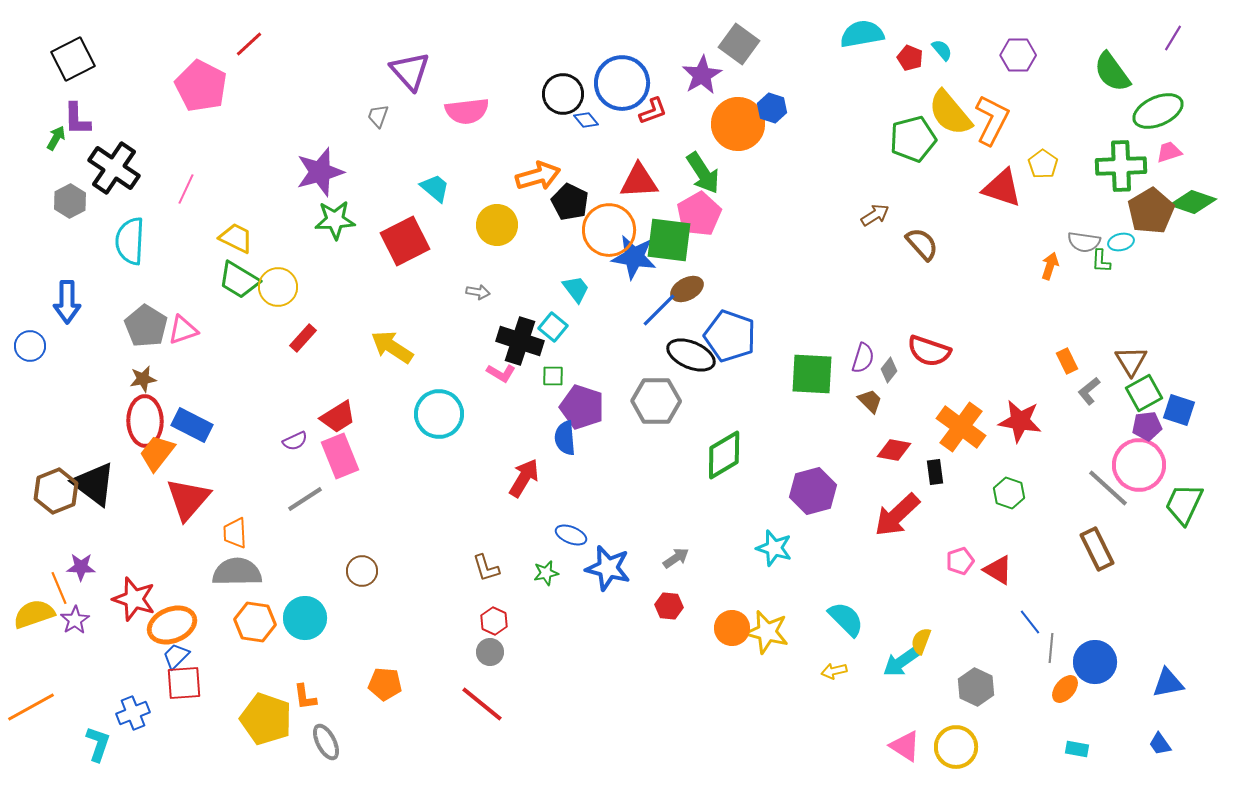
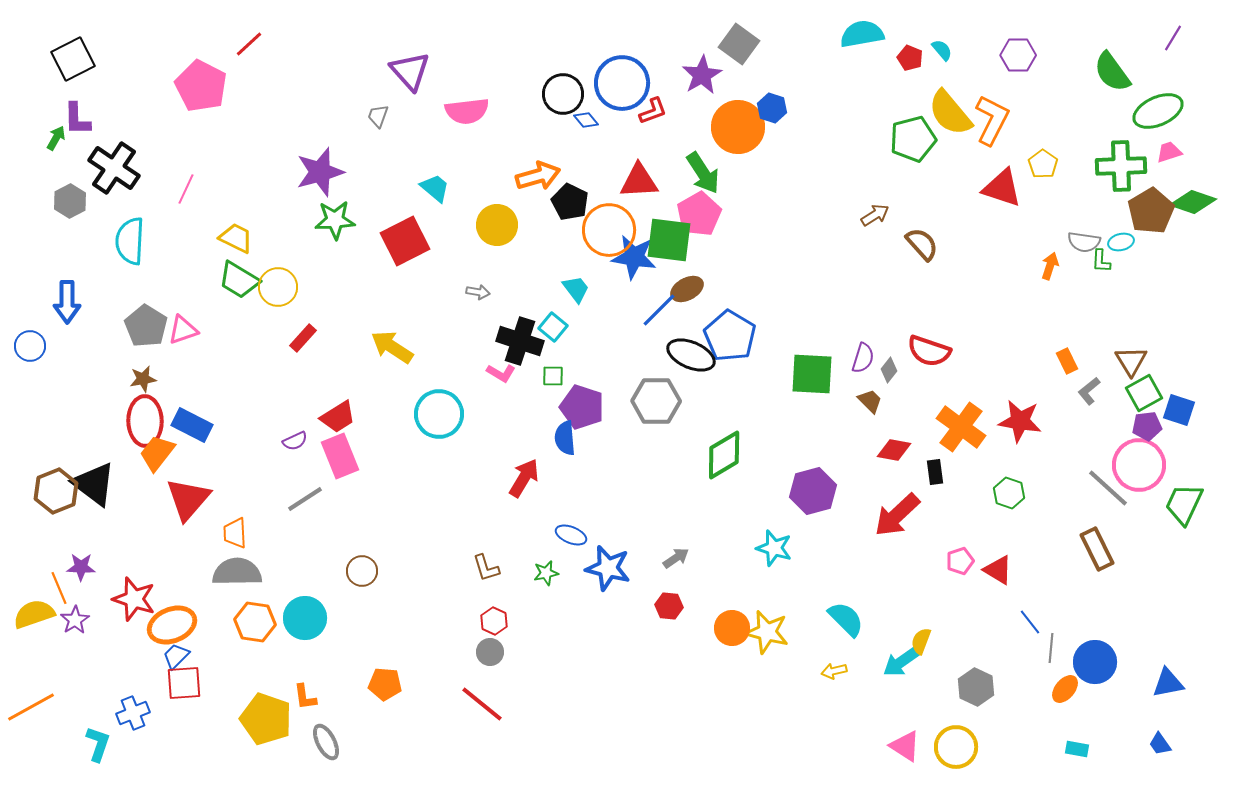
orange circle at (738, 124): moved 3 px down
blue pentagon at (730, 336): rotated 12 degrees clockwise
